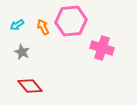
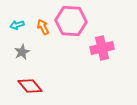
pink hexagon: rotated 8 degrees clockwise
cyan arrow: rotated 16 degrees clockwise
pink cross: rotated 30 degrees counterclockwise
gray star: rotated 21 degrees clockwise
